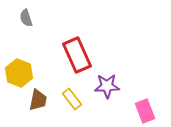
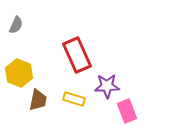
gray semicircle: moved 10 px left, 7 px down; rotated 138 degrees counterclockwise
yellow rectangle: moved 2 px right; rotated 35 degrees counterclockwise
pink rectangle: moved 18 px left
